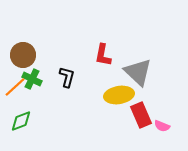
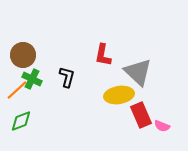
orange line: moved 2 px right, 3 px down
